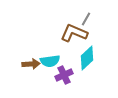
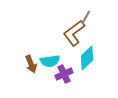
gray line: moved 2 px up
brown L-shape: rotated 60 degrees counterclockwise
brown arrow: rotated 72 degrees clockwise
purple cross: moved 1 px up
